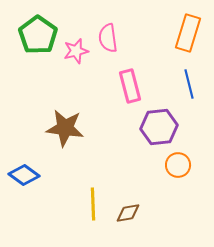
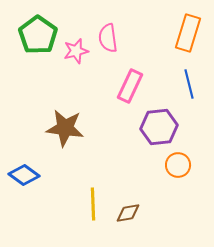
pink rectangle: rotated 40 degrees clockwise
